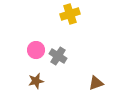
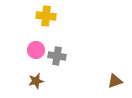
yellow cross: moved 24 px left, 2 px down; rotated 24 degrees clockwise
gray cross: moved 1 px left; rotated 24 degrees counterclockwise
brown triangle: moved 19 px right, 2 px up
